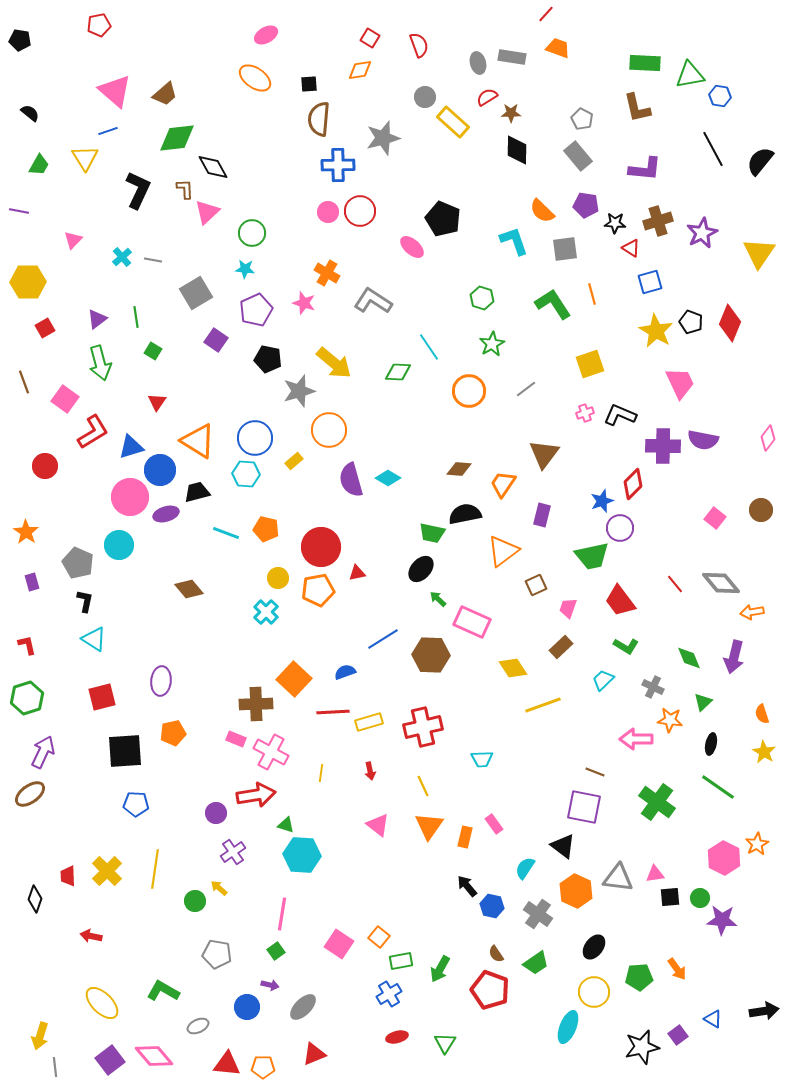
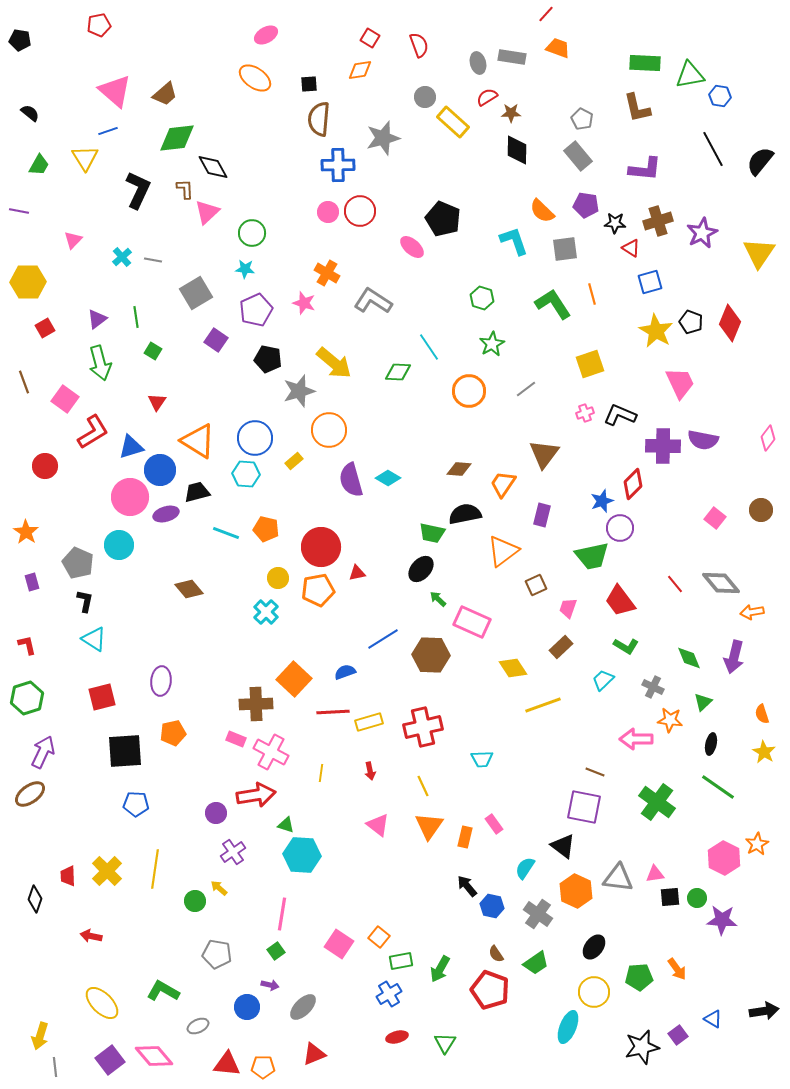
green circle at (700, 898): moved 3 px left
